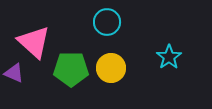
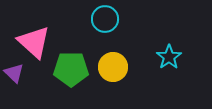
cyan circle: moved 2 px left, 3 px up
yellow circle: moved 2 px right, 1 px up
purple triangle: rotated 20 degrees clockwise
